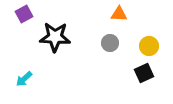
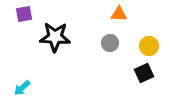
purple square: rotated 18 degrees clockwise
cyan arrow: moved 2 px left, 9 px down
